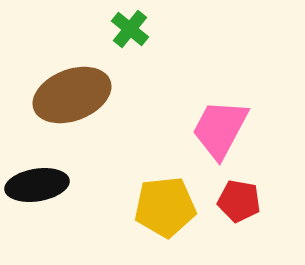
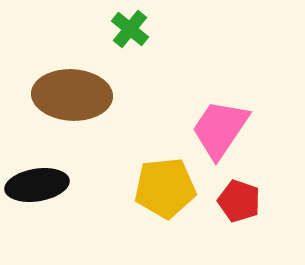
brown ellipse: rotated 24 degrees clockwise
pink trapezoid: rotated 6 degrees clockwise
red pentagon: rotated 9 degrees clockwise
yellow pentagon: moved 19 px up
